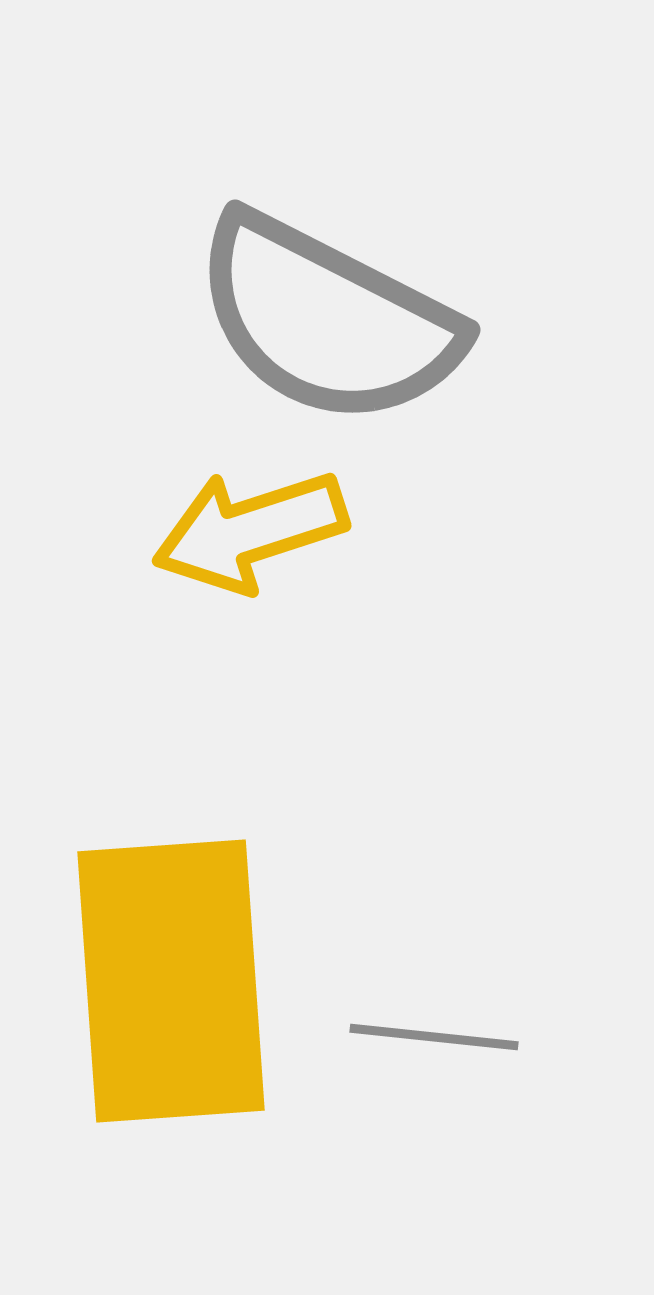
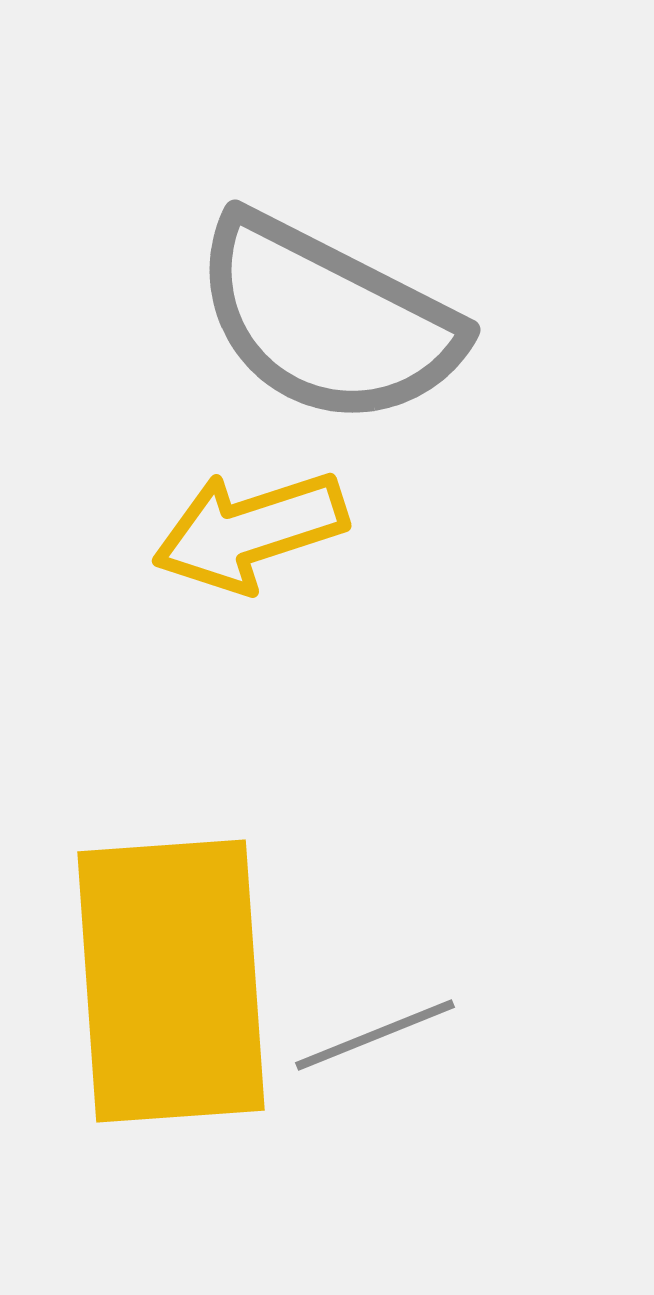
gray line: moved 59 px left, 2 px up; rotated 28 degrees counterclockwise
